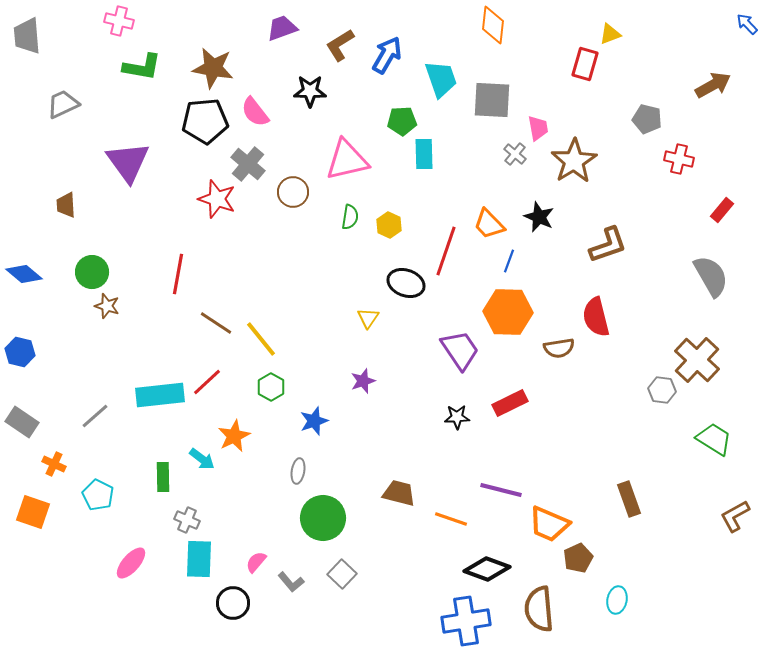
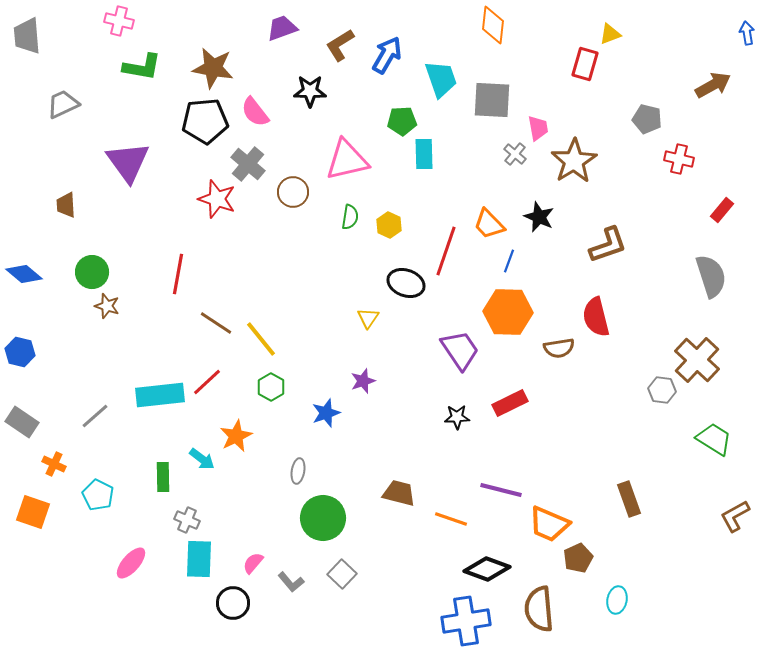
blue arrow at (747, 24): moved 9 px down; rotated 35 degrees clockwise
gray semicircle at (711, 276): rotated 12 degrees clockwise
blue star at (314, 421): moved 12 px right, 8 px up
orange star at (234, 436): moved 2 px right
pink semicircle at (256, 562): moved 3 px left, 1 px down
